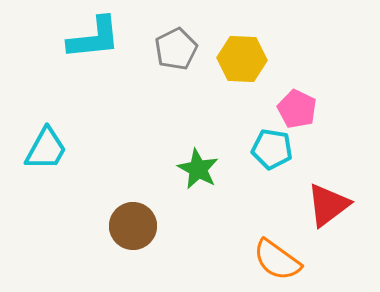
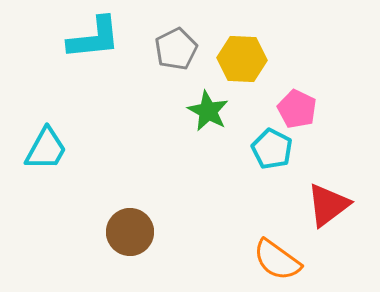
cyan pentagon: rotated 18 degrees clockwise
green star: moved 10 px right, 58 px up
brown circle: moved 3 px left, 6 px down
